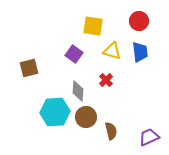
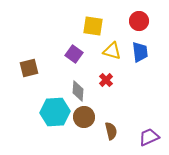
brown circle: moved 2 px left
